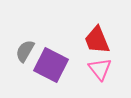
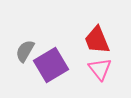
purple square: rotated 32 degrees clockwise
